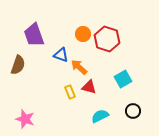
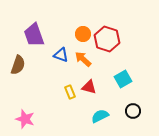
orange arrow: moved 4 px right, 8 px up
